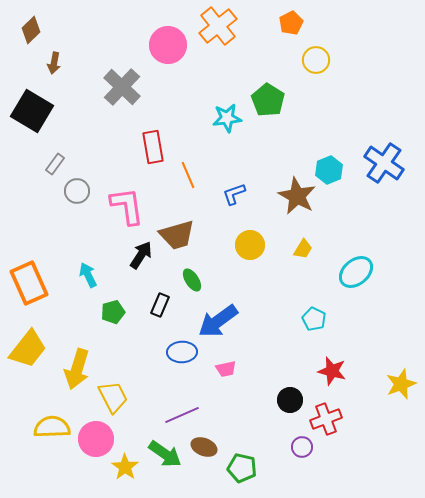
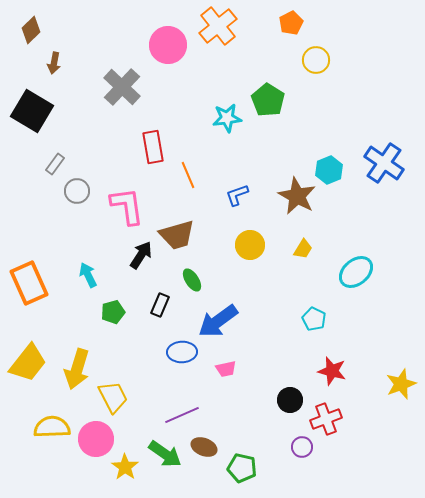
blue L-shape at (234, 194): moved 3 px right, 1 px down
yellow trapezoid at (28, 349): moved 14 px down
